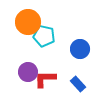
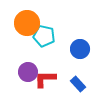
orange circle: moved 1 px left, 1 px down
